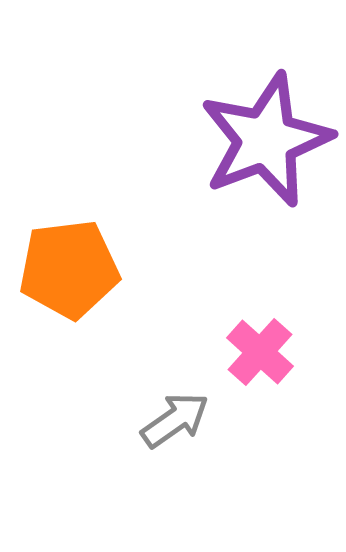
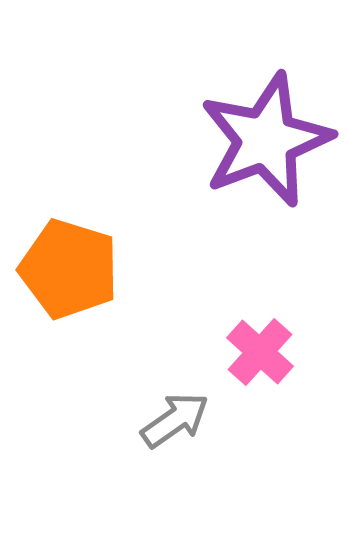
orange pentagon: rotated 24 degrees clockwise
